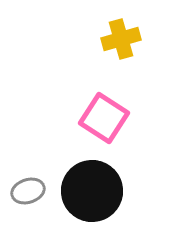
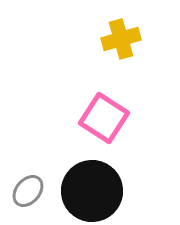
gray ellipse: rotated 32 degrees counterclockwise
